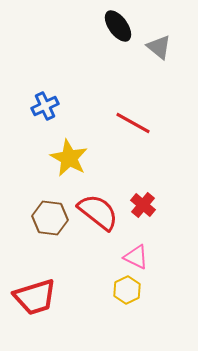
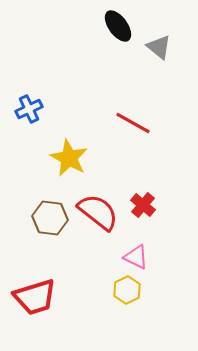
blue cross: moved 16 px left, 3 px down
